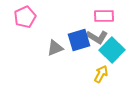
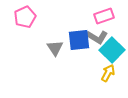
pink rectangle: rotated 18 degrees counterclockwise
blue square: rotated 10 degrees clockwise
gray triangle: rotated 42 degrees counterclockwise
yellow arrow: moved 7 px right, 1 px up
